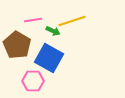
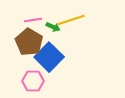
yellow line: moved 1 px left, 1 px up
green arrow: moved 4 px up
brown pentagon: moved 12 px right, 3 px up
blue square: moved 1 px up; rotated 16 degrees clockwise
